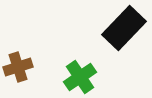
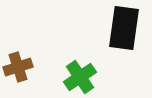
black rectangle: rotated 36 degrees counterclockwise
